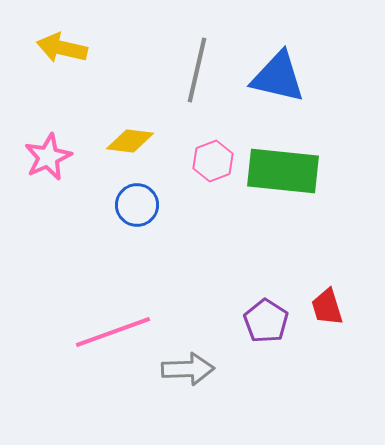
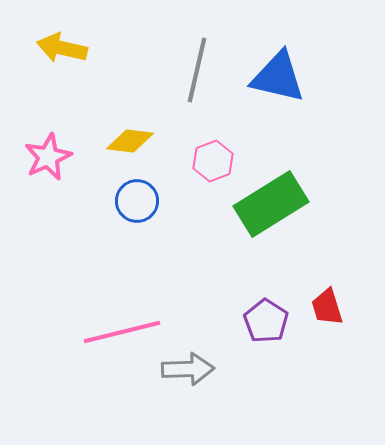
green rectangle: moved 12 px left, 33 px down; rotated 38 degrees counterclockwise
blue circle: moved 4 px up
pink line: moved 9 px right; rotated 6 degrees clockwise
